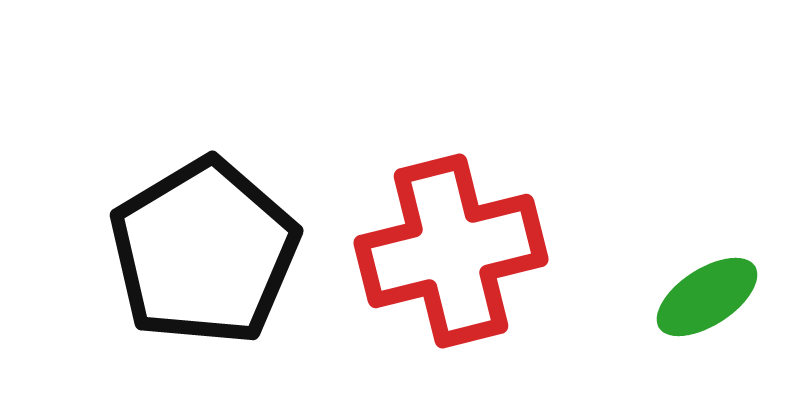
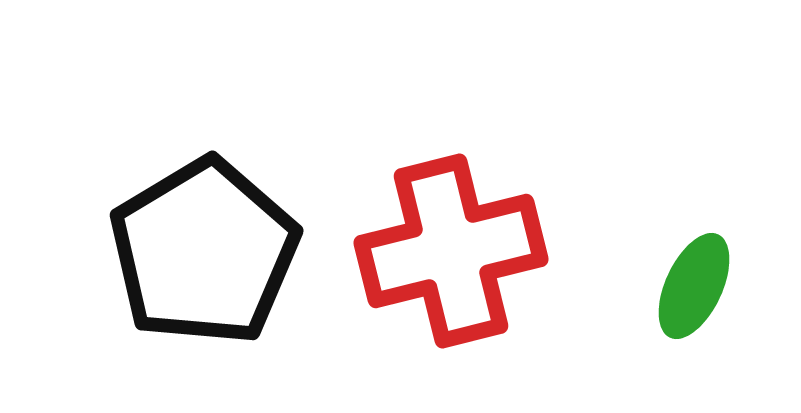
green ellipse: moved 13 px left, 11 px up; rotated 32 degrees counterclockwise
